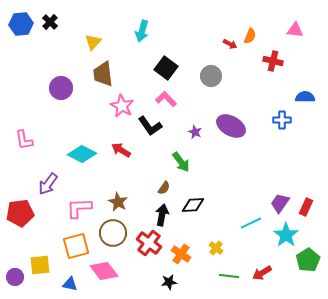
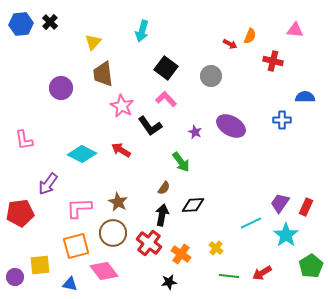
green pentagon at (308, 260): moved 3 px right, 6 px down
